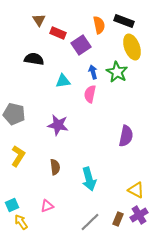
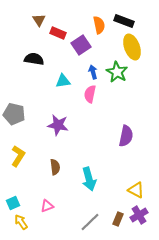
cyan square: moved 1 px right, 2 px up
